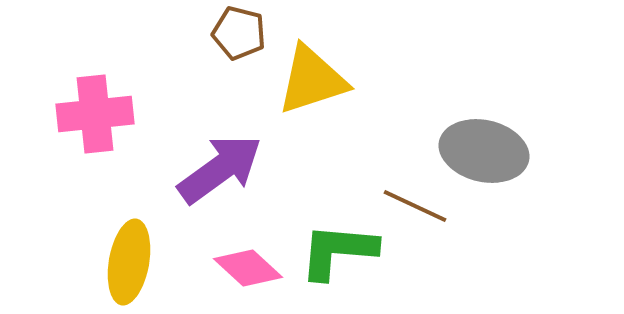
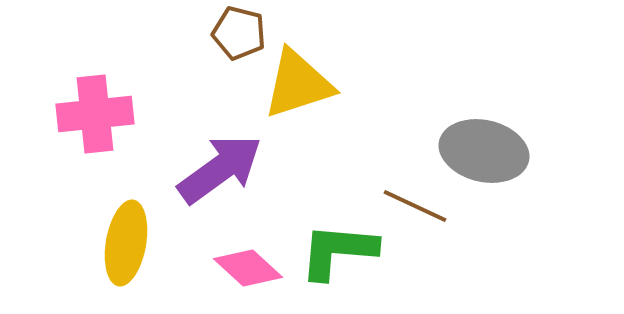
yellow triangle: moved 14 px left, 4 px down
yellow ellipse: moved 3 px left, 19 px up
